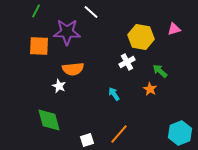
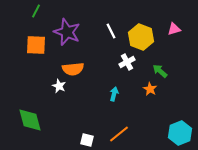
white line: moved 20 px right, 19 px down; rotated 21 degrees clockwise
purple star: rotated 20 degrees clockwise
yellow hexagon: rotated 10 degrees clockwise
orange square: moved 3 px left, 1 px up
cyan arrow: rotated 48 degrees clockwise
green diamond: moved 19 px left
orange line: rotated 10 degrees clockwise
white square: rotated 32 degrees clockwise
